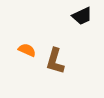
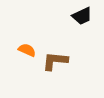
brown L-shape: rotated 80 degrees clockwise
